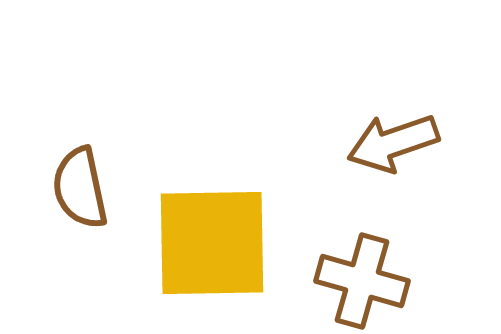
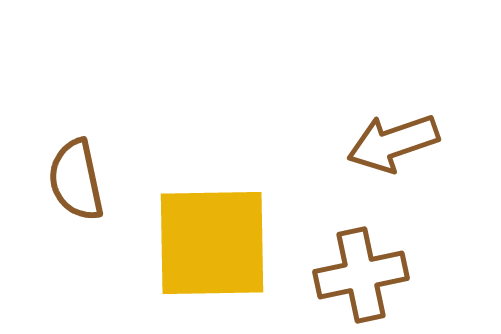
brown semicircle: moved 4 px left, 8 px up
brown cross: moved 1 px left, 6 px up; rotated 28 degrees counterclockwise
